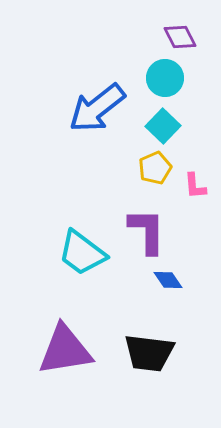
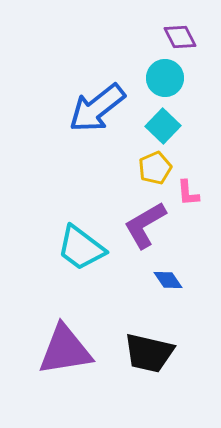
pink L-shape: moved 7 px left, 7 px down
purple L-shape: moved 2 px left, 6 px up; rotated 120 degrees counterclockwise
cyan trapezoid: moved 1 px left, 5 px up
black trapezoid: rotated 6 degrees clockwise
